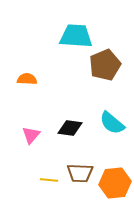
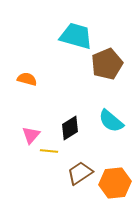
cyan trapezoid: rotated 12 degrees clockwise
brown pentagon: moved 2 px right, 1 px up
orange semicircle: rotated 12 degrees clockwise
cyan semicircle: moved 1 px left, 2 px up
black diamond: rotated 40 degrees counterclockwise
brown trapezoid: rotated 144 degrees clockwise
yellow line: moved 29 px up
